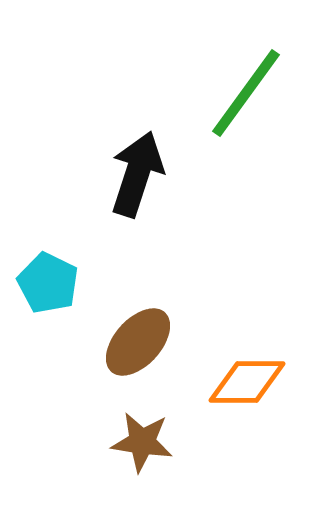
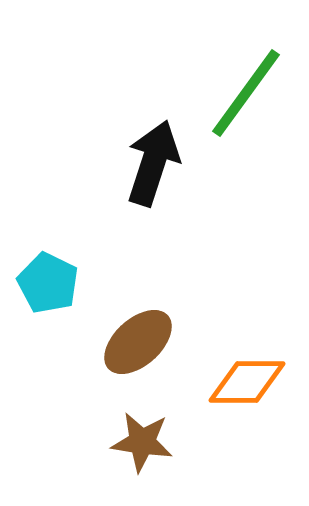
black arrow: moved 16 px right, 11 px up
brown ellipse: rotated 6 degrees clockwise
